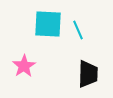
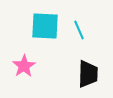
cyan square: moved 3 px left, 2 px down
cyan line: moved 1 px right
